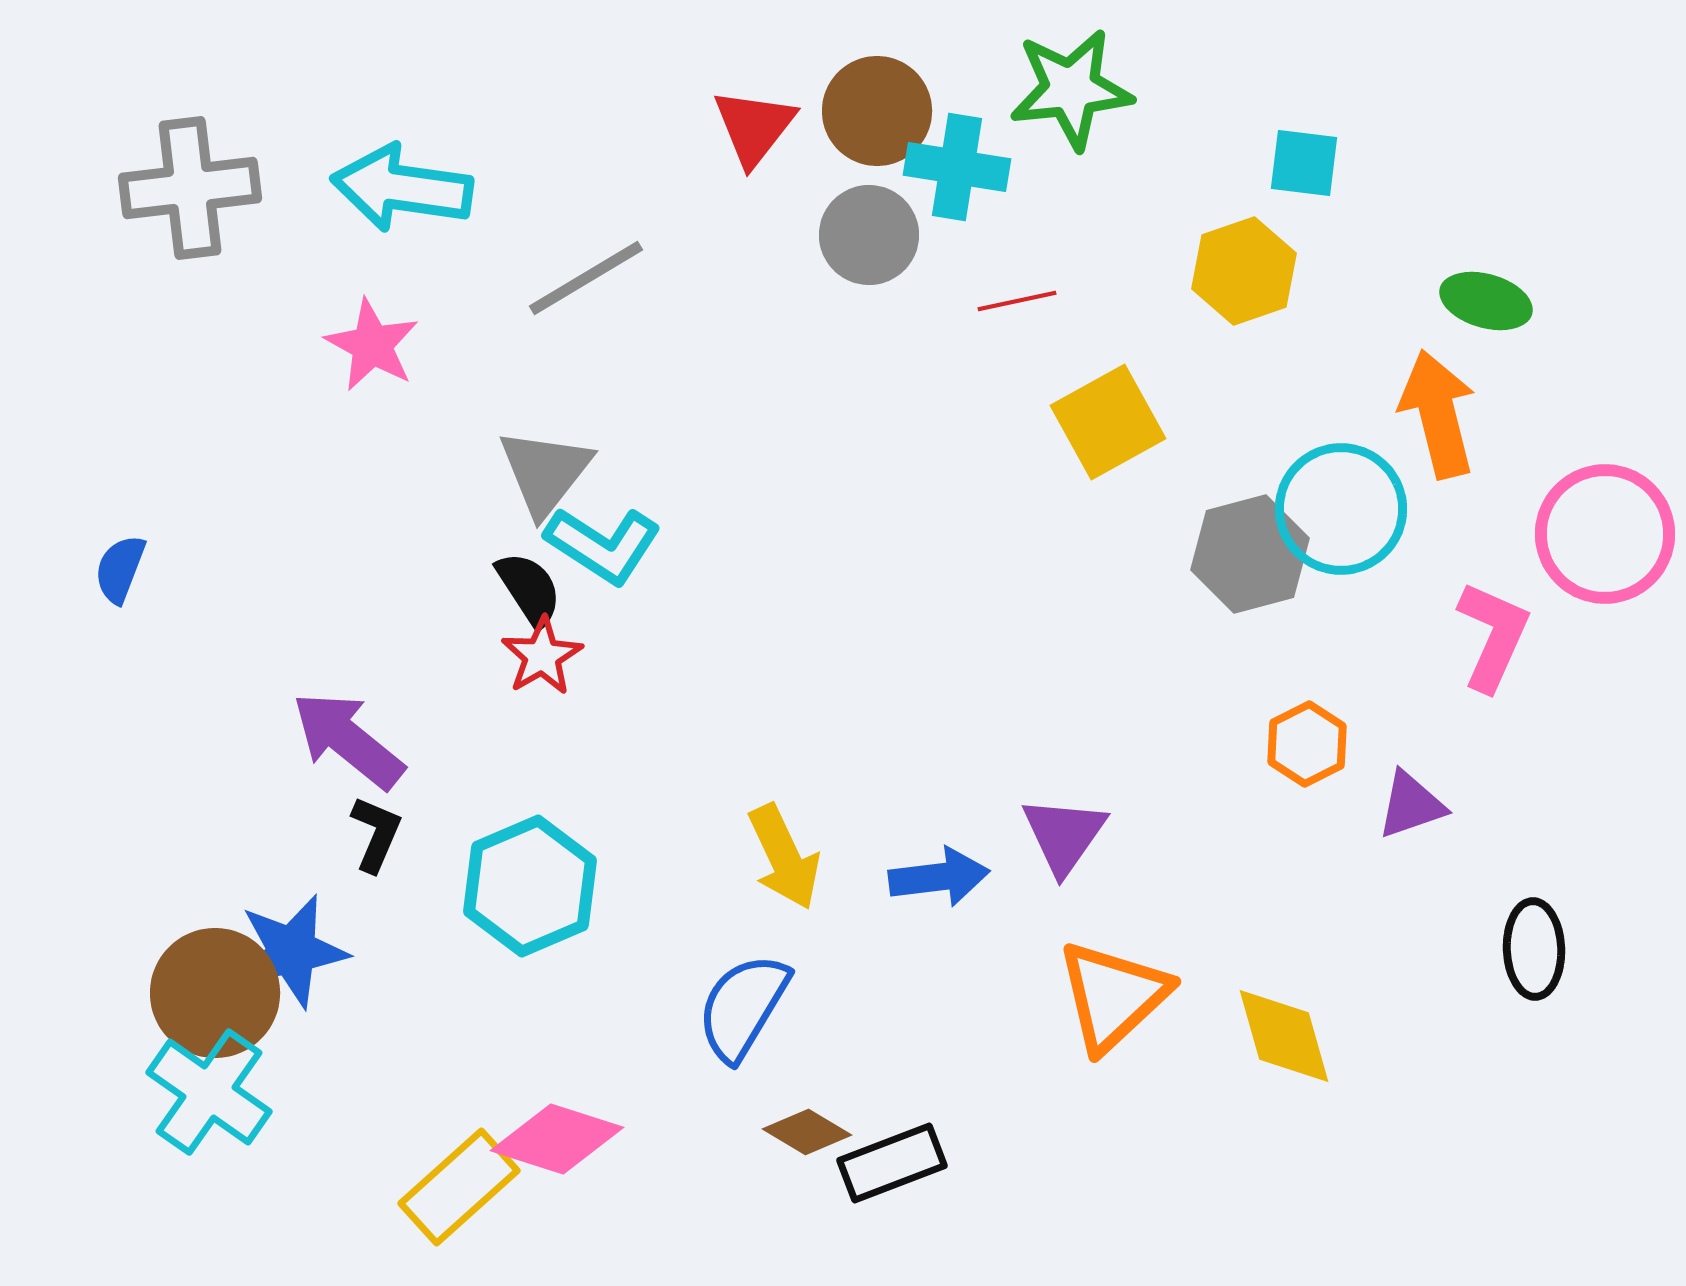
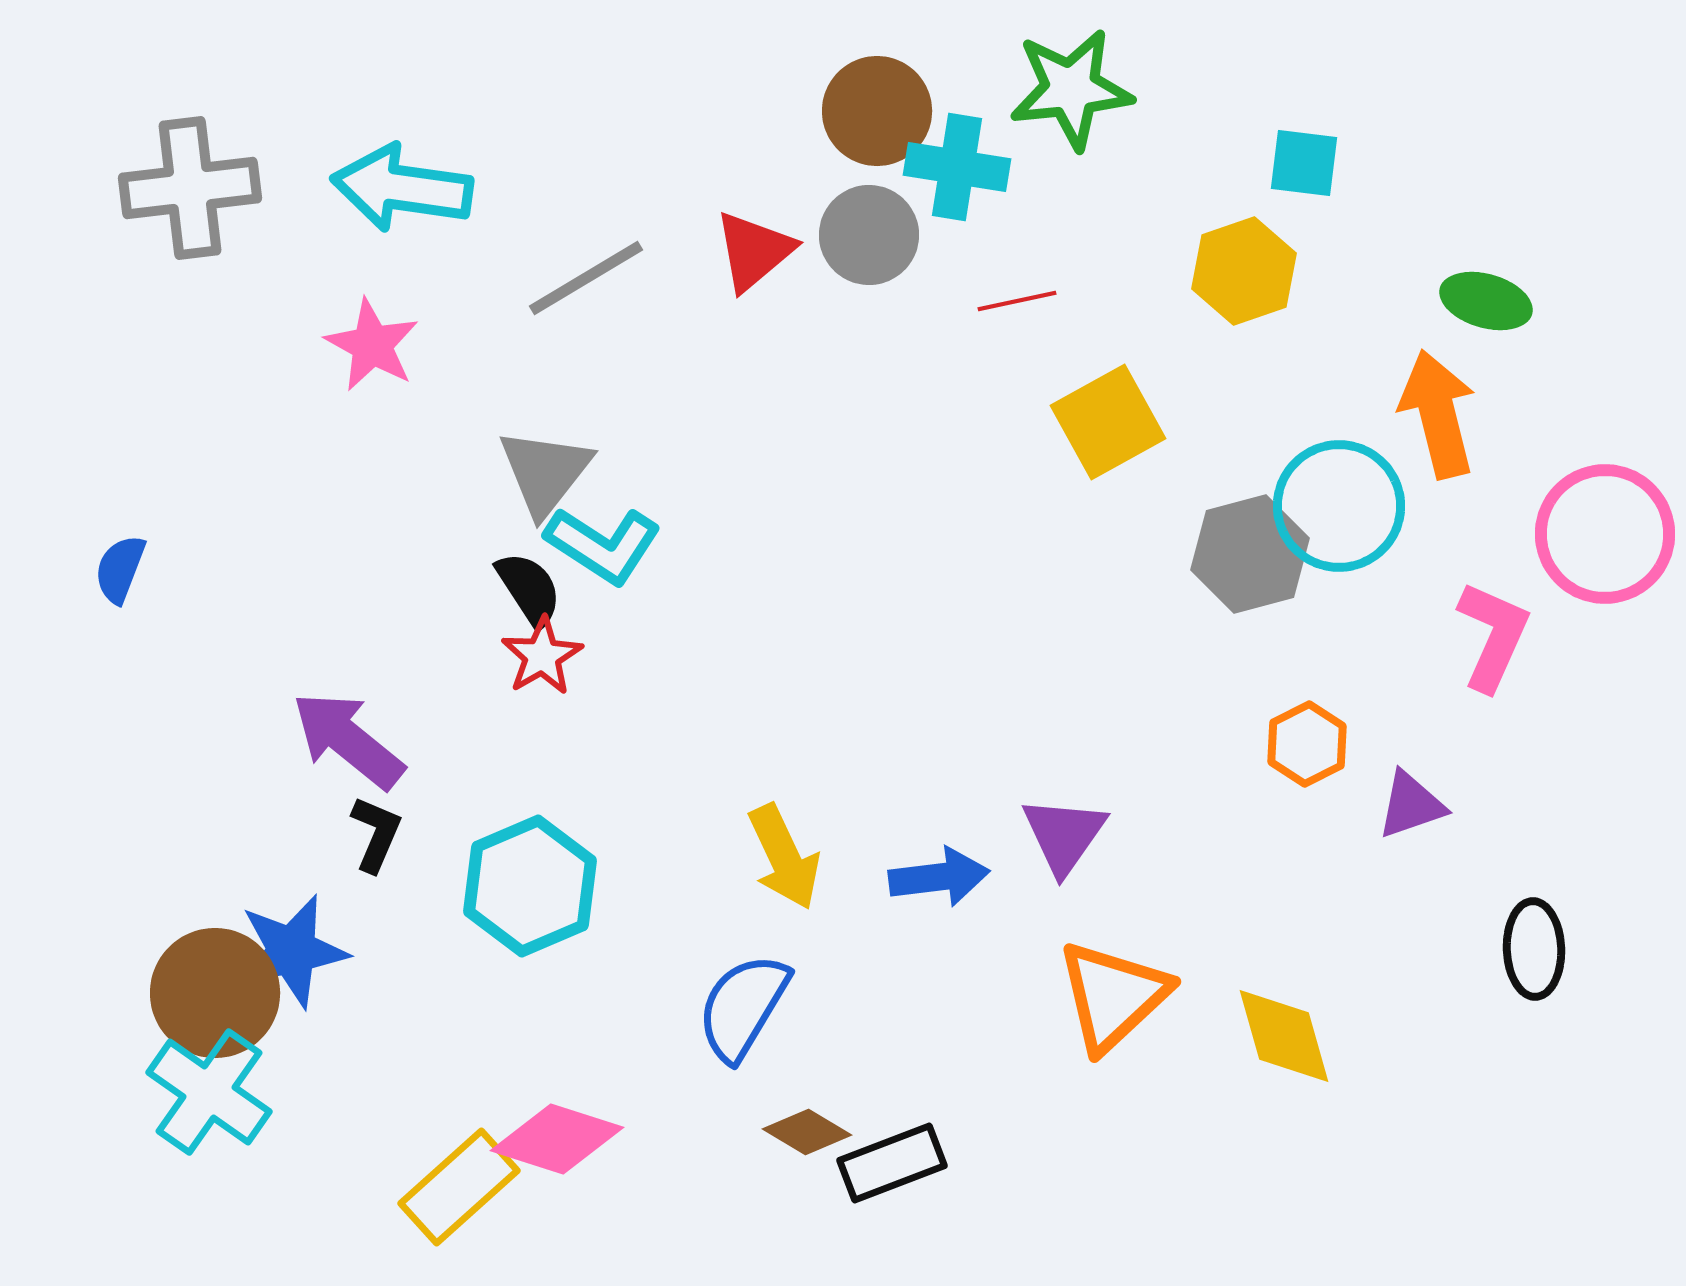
red triangle at (754, 127): moved 124 px down; rotated 12 degrees clockwise
cyan circle at (1341, 509): moved 2 px left, 3 px up
